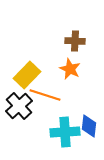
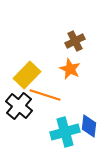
brown cross: rotated 30 degrees counterclockwise
black cross: rotated 8 degrees counterclockwise
cyan cross: rotated 12 degrees counterclockwise
